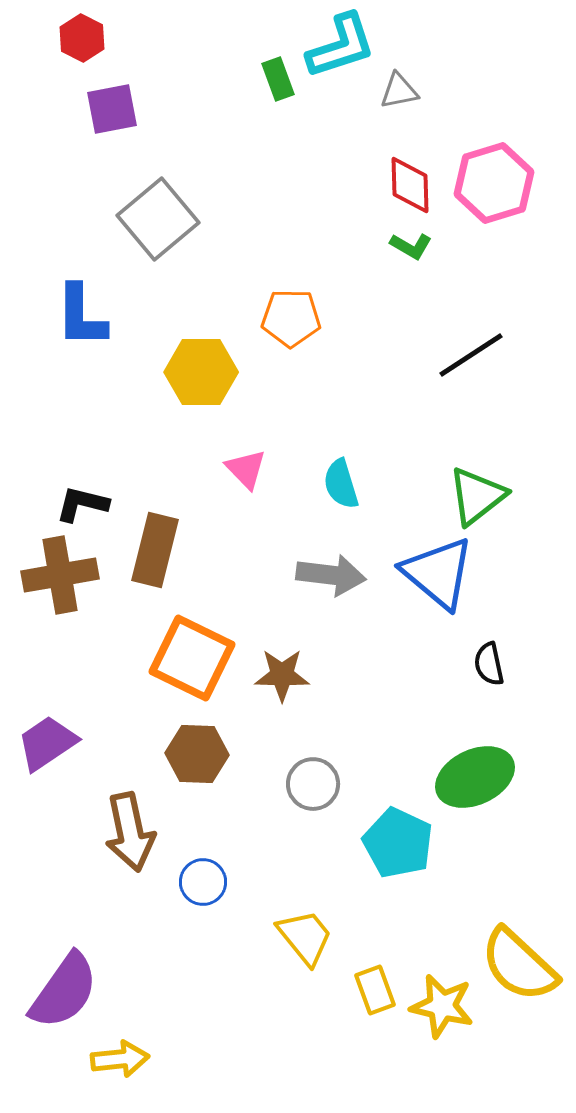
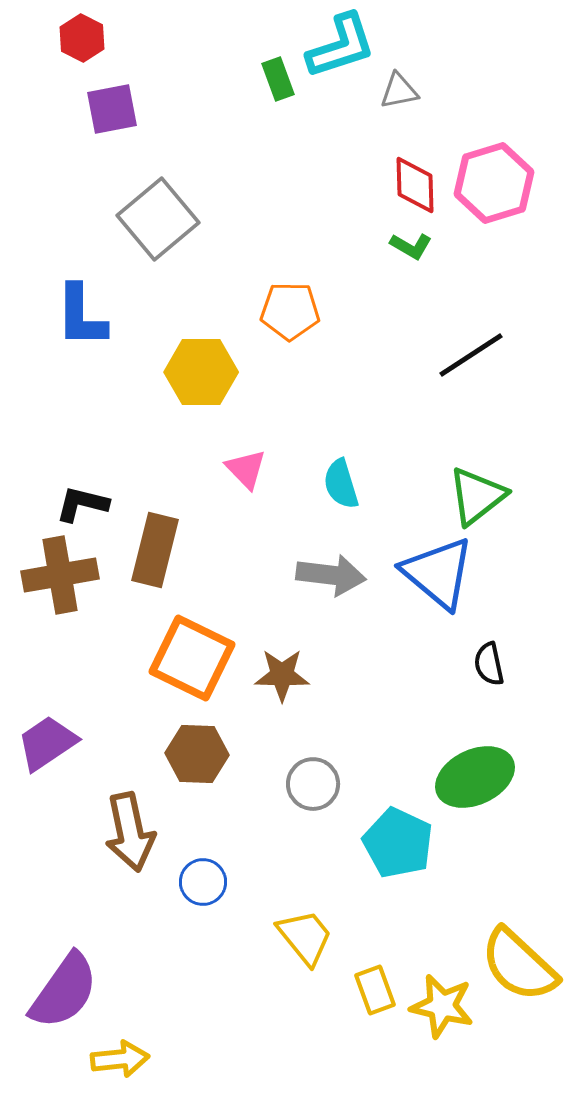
red diamond: moved 5 px right
orange pentagon: moved 1 px left, 7 px up
